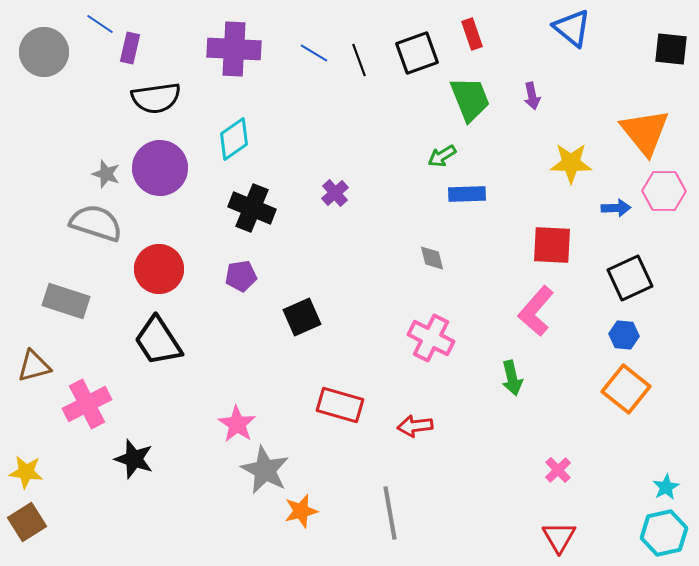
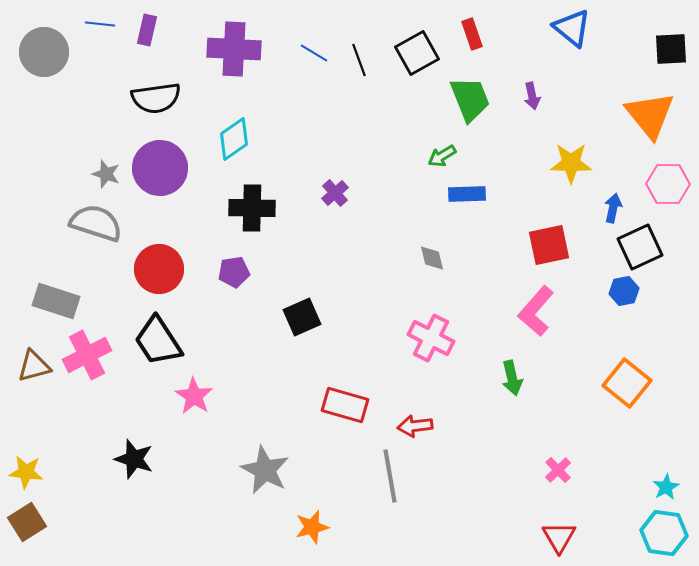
blue line at (100, 24): rotated 28 degrees counterclockwise
purple rectangle at (130, 48): moved 17 px right, 18 px up
black square at (671, 49): rotated 9 degrees counterclockwise
black square at (417, 53): rotated 9 degrees counterclockwise
orange triangle at (645, 132): moved 5 px right, 17 px up
pink hexagon at (664, 191): moved 4 px right, 7 px up
black cross at (252, 208): rotated 21 degrees counterclockwise
blue arrow at (616, 208): moved 3 px left; rotated 76 degrees counterclockwise
red square at (552, 245): moved 3 px left; rotated 15 degrees counterclockwise
purple pentagon at (241, 276): moved 7 px left, 4 px up
black square at (630, 278): moved 10 px right, 31 px up
gray rectangle at (66, 301): moved 10 px left
blue hexagon at (624, 335): moved 44 px up; rotated 16 degrees counterclockwise
orange square at (626, 389): moved 1 px right, 6 px up
pink cross at (87, 404): moved 49 px up
red rectangle at (340, 405): moved 5 px right
pink star at (237, 424): moved 43 px left, 28 px up
orange star at (301, 511): moved 11 px right, 16 px down
gray line at (390, 513): moved 37 px up
cyan hexagon at (664, 533): rotated 21 degrees clockwise
